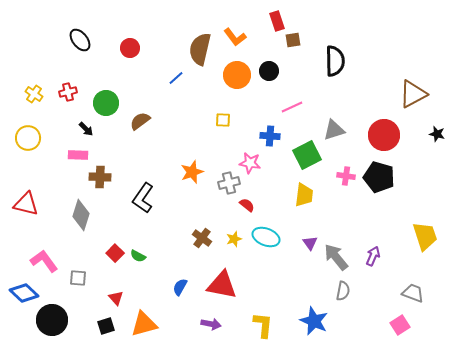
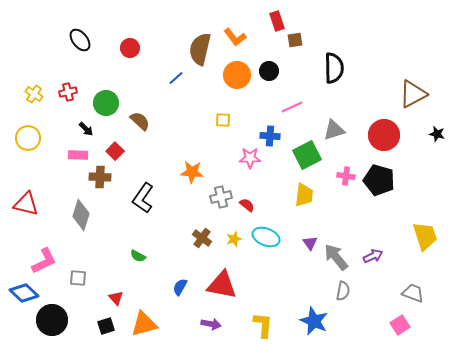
brown square at (293, 40): moved 2 px right
black semicircle at (335, 61): moved 1 px left, 7 px down
brown semicircle at (140, 121): rotated 80 degrees clockwise
pink star at (250, 163): moved 5 px up; rotated 10 degrees counterclockwise
orange star at (192, 172): rotated 25 degrees clockwise
black pentagon at (379, 177): moved 3 px down
gray cross at (229, 183): moved 8 px left, 14 px down
red square at (115, 253): moved 102 px up
purple arrow at (373, 256): rotated 42 degrees clockwise
pink L-shape at (44, 261): rotated 100 degrees clockwise
